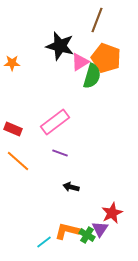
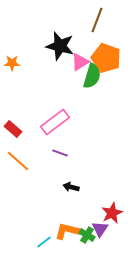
red rectangle: rotated 18 degrees clockwise
